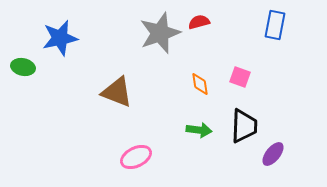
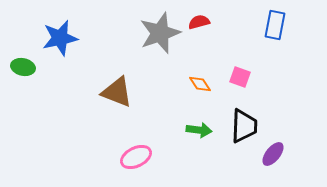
orange diamond: rotated 25 degrees counterclockwise
